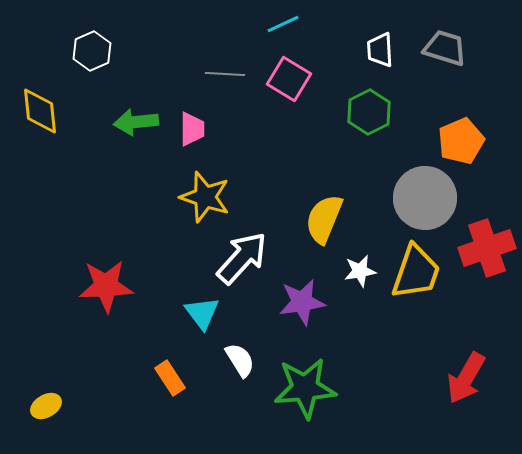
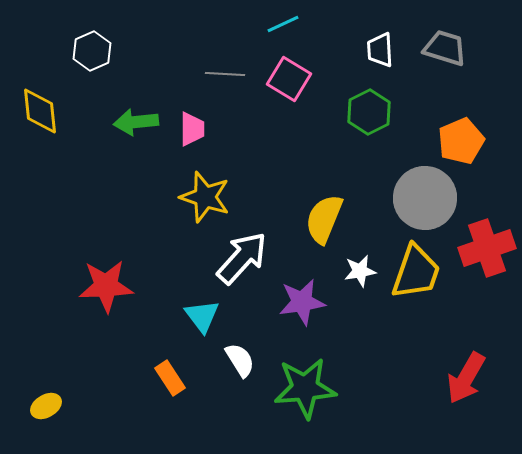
cyan triangle: moved 3 px down
